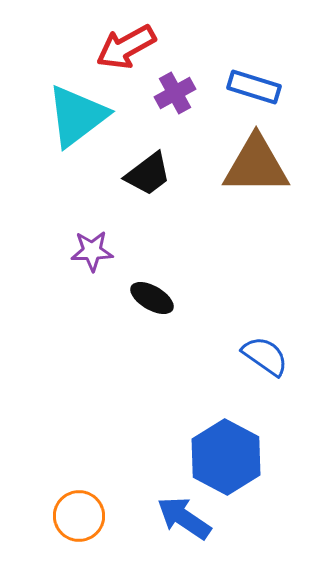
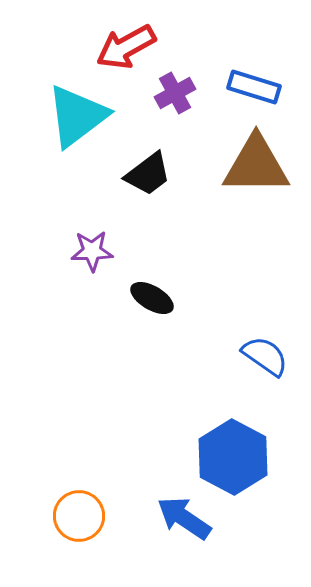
blue hexagon: moved 7 px right
